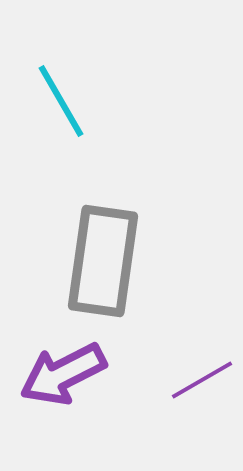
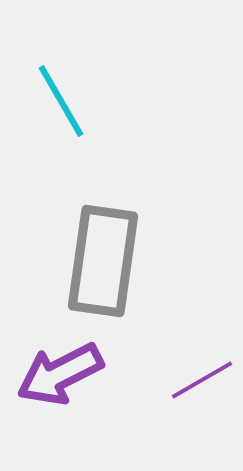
purple arrow: moved 3 px left
